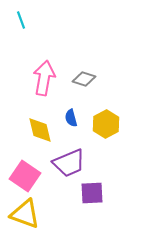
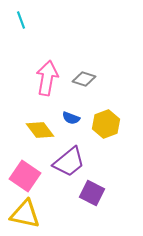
pink arrow: moved 3 px right
blue semicircle: rotated 54 degrees counterclockwise
yellow hexagon: rotated 8 degrees clockwise
yellow diamond: rotated 24 degrees counterclockwise
purple trapezoid: moved 1 px up; rotated 16 degrees counterclockwise
purple square: rotated 30 degrees clockwise
yellow triangle: rotated 8 degrees counterclockwise
